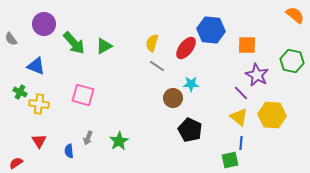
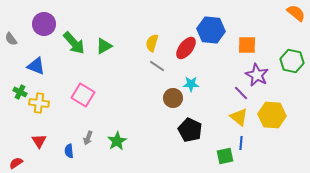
orange semicircle: moved 1 px right, 2 px up
pink square: rotated 15 degrees clockwise
yellow cross: moved 1 px up
green star: moved 2 px left
green square: moved 5 px left, 4 px up
